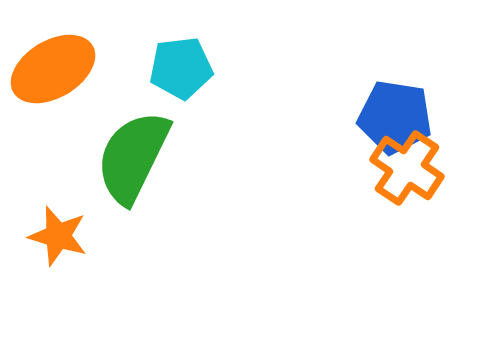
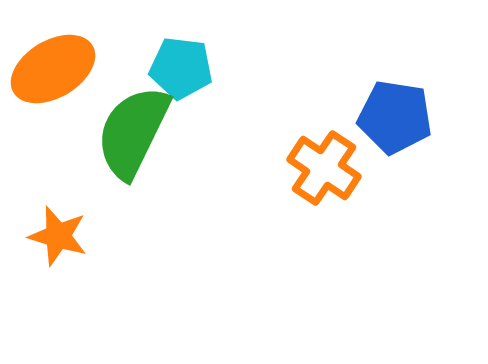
cyan pentagon: rotated 14 degrees clockwise
green semicircle: moved 25 px up
orange cross: moved 83 px left
